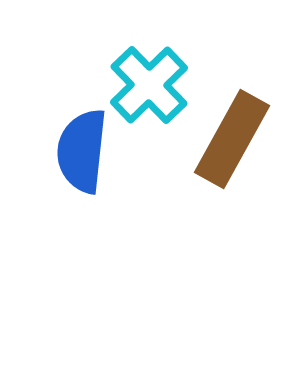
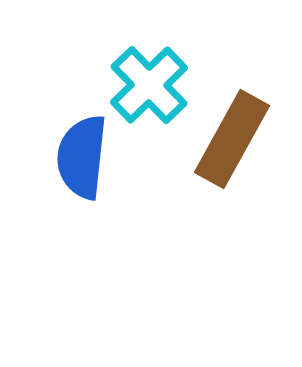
blue semicircle: moved 6 px down
